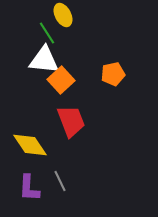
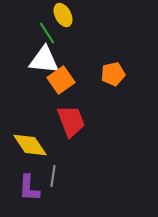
orange square: rotated 8 degrees clockwise
gray line: moved 7 px left, 5 px up; rotated 35 degrees clockwise
